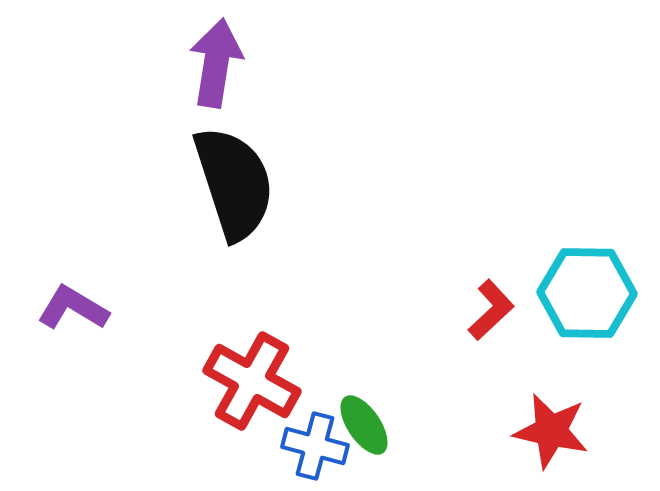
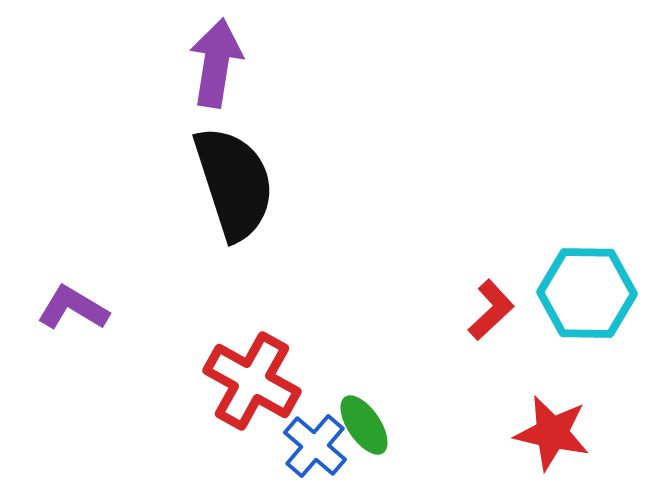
red star: moved 1 px right, 2 px down
blue cross: rotated 26 degrees clockwise
